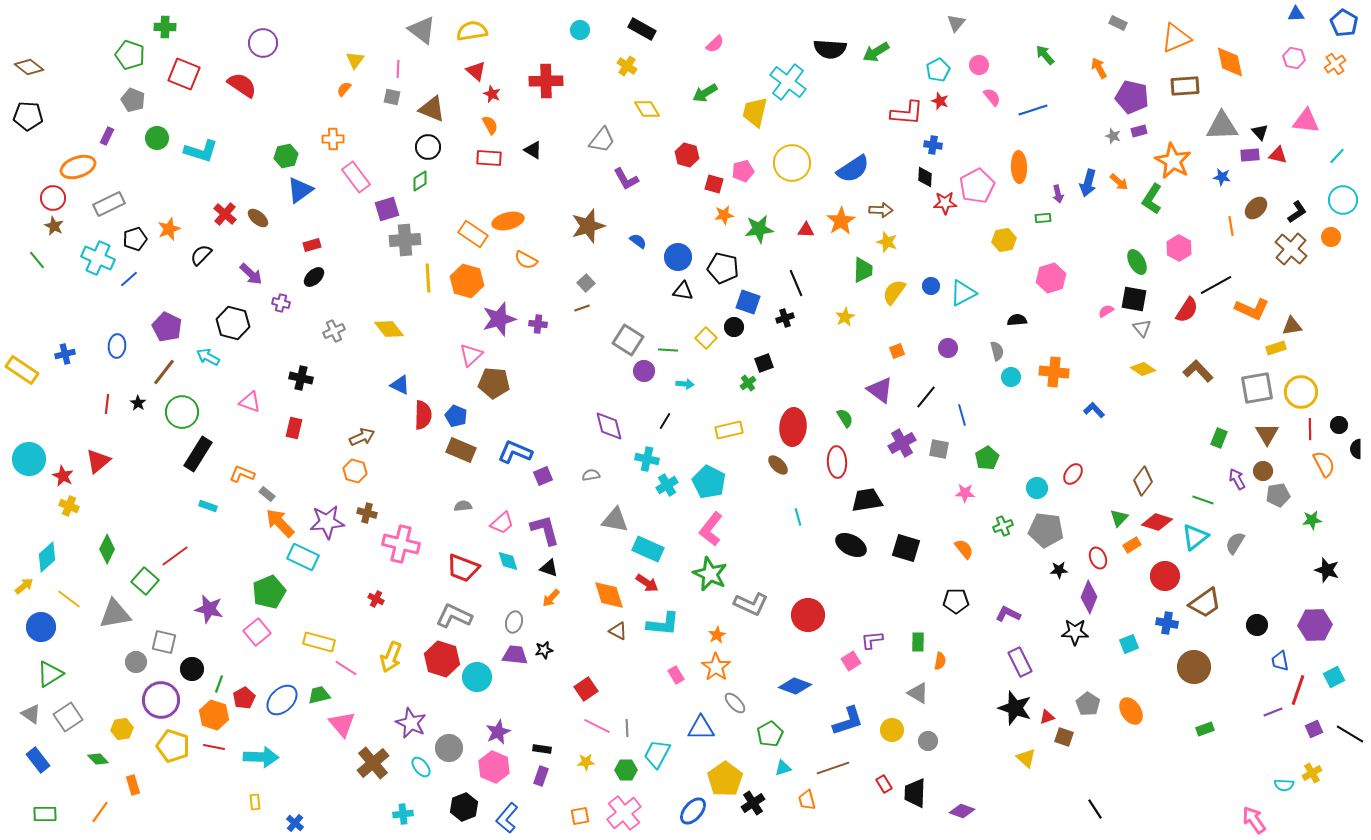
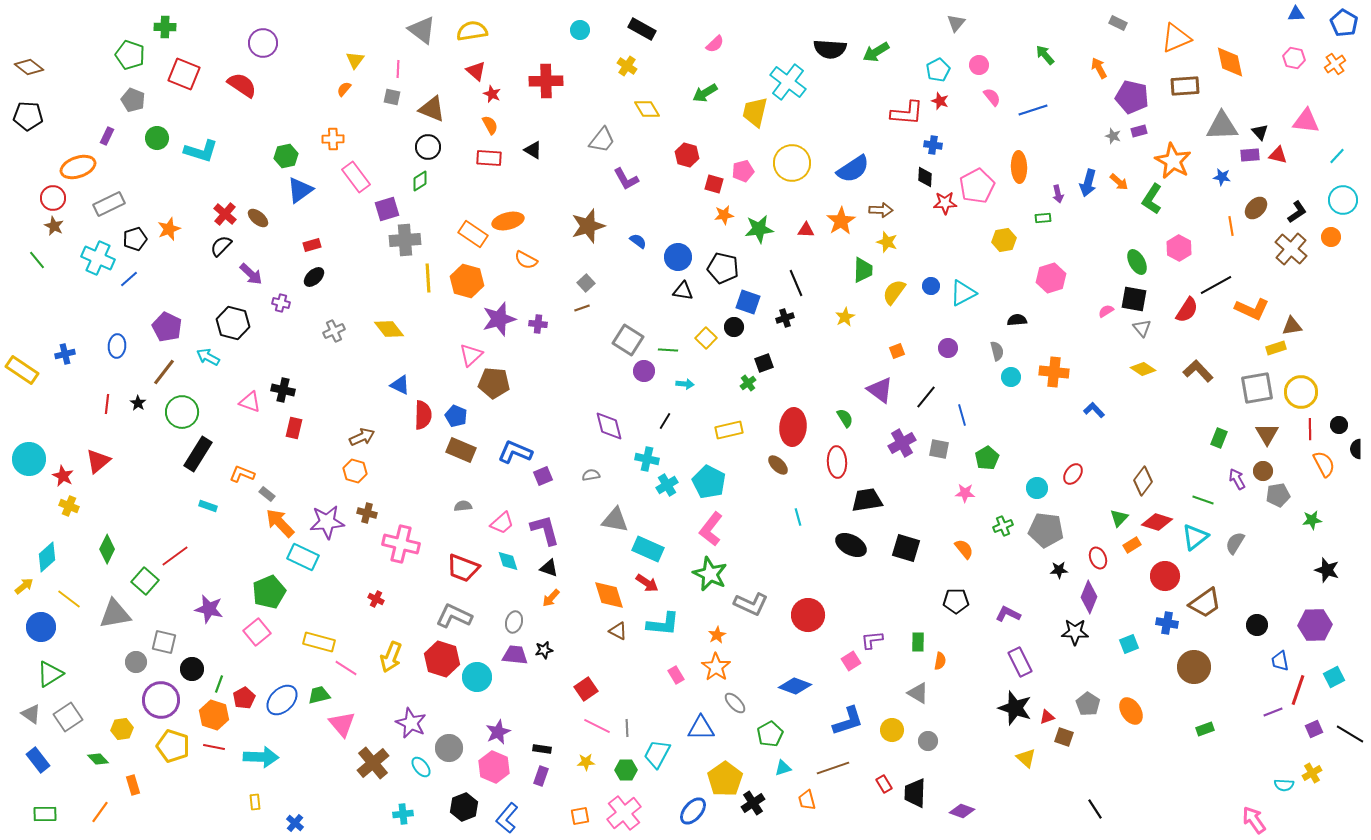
black semicircle at (201, 255): moved 20 px right, 9 px up
black cross at (301, 378): moved 18 px left, 12 px down
